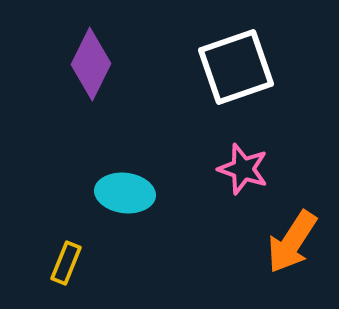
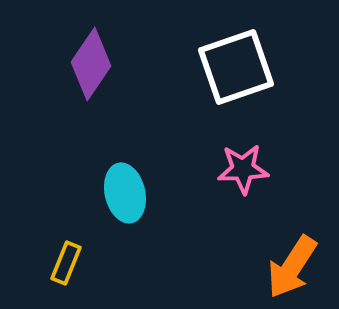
purple diamond: rotated 8 degrees clockwise
pink star: rotated 21 degrees counterclockwise
cyan ellipse: rotated 70 degrees clockwise
orange arrow: moved 25 px down
